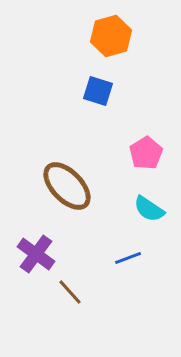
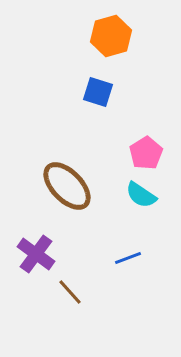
blue square: moved 1 px down
cyan semicircle: moved 8 px left, 14 px up
